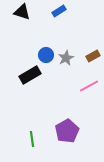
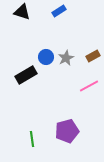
blue circle: moved 2 px down
black rectangle: moved 4 px left
purple pentagon: rotated 15 degrees clockwise
